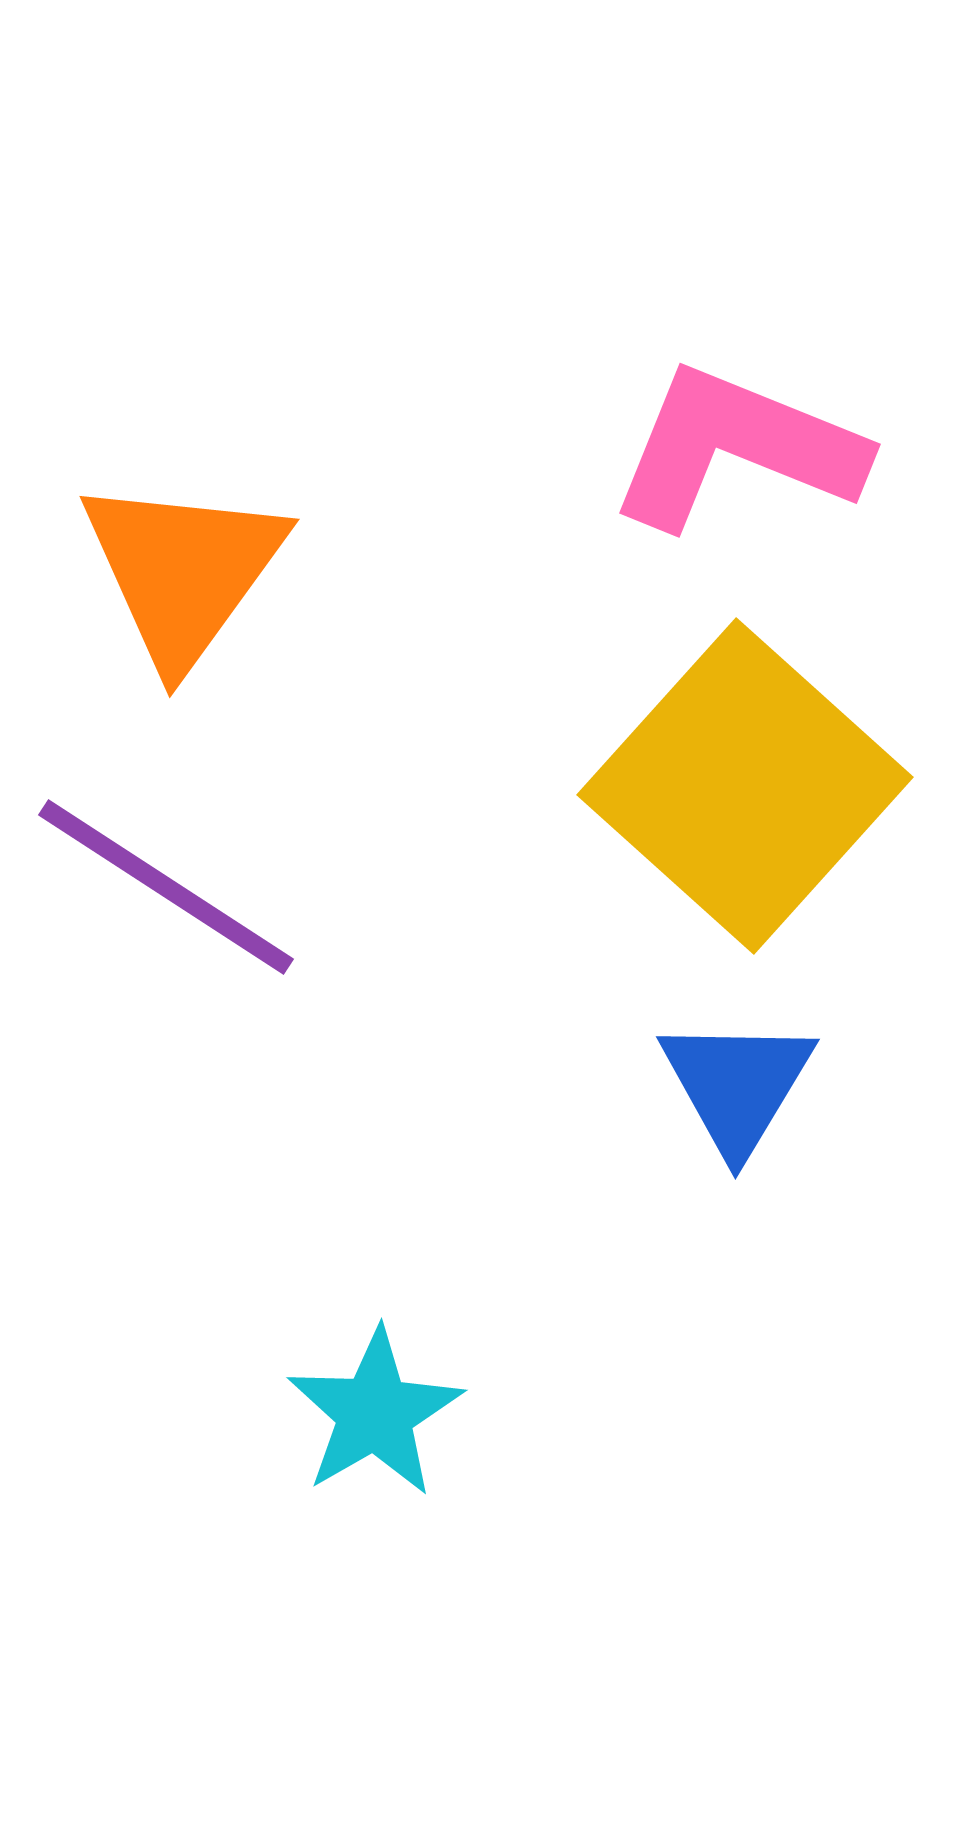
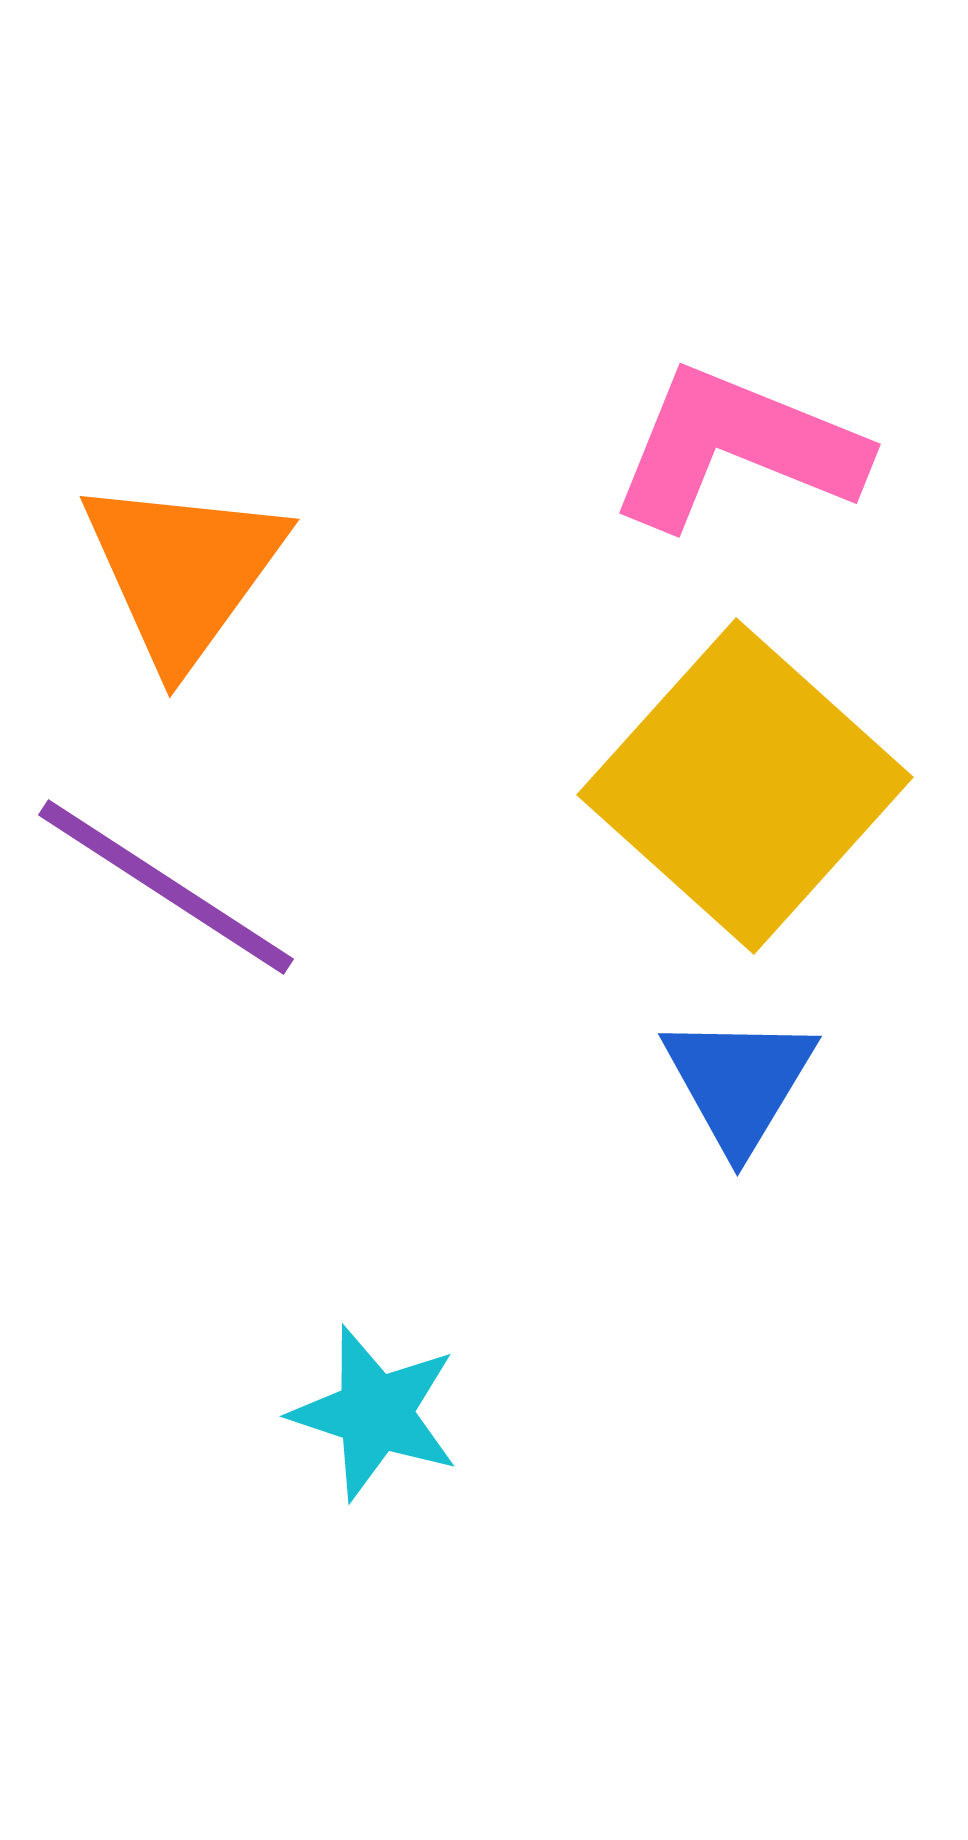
blue triangle: moved 2 px right, 3 px up
cyan star: rotated 24 degrees counterclockwise
